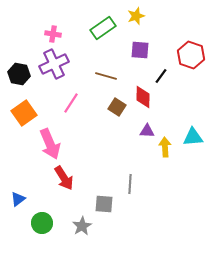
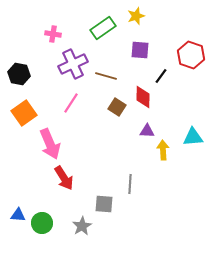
purple cross: moved 19 px right
yellow arrow: moved 2 px left, 3 px down
blue triangle: moved 16 px down; rotated 42 degrees clockwise
